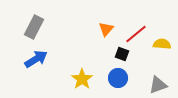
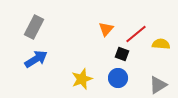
yellow semicircle: moved 1 px left
yellow star: rotated 15 degrees clockwise
gray triangle: rotated 12 degrees counterclockwise
